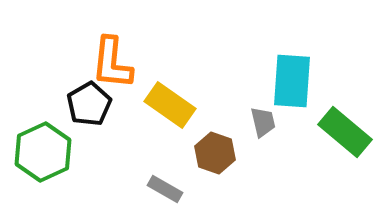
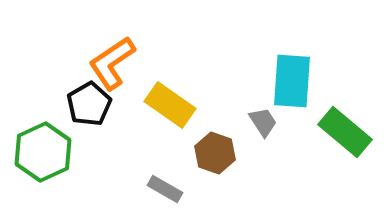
orange L-shape: rotated 50 degrees clockwise
gray trapezoid: rotated 20 degrees counterclockwise
